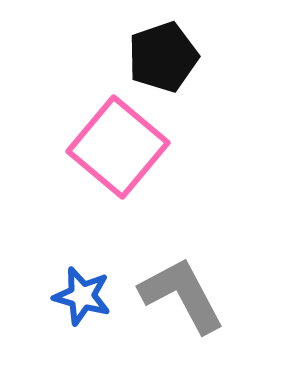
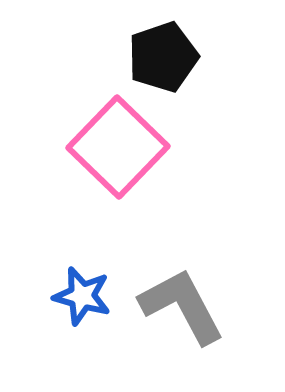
pink square: rotated 4 degrees clockwise
gray L-shape: moved 11 px down
